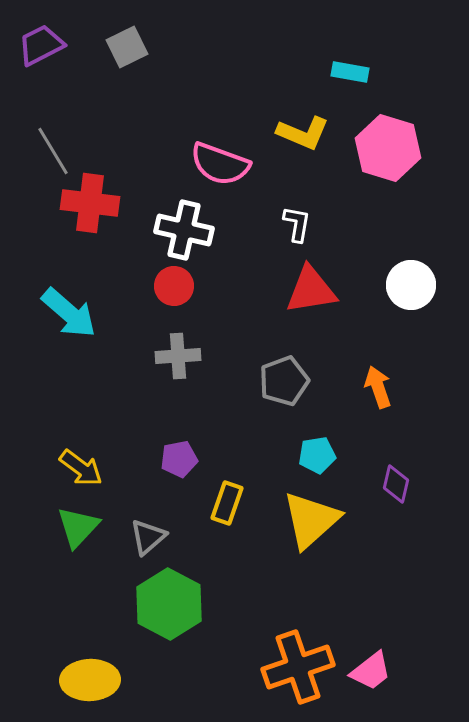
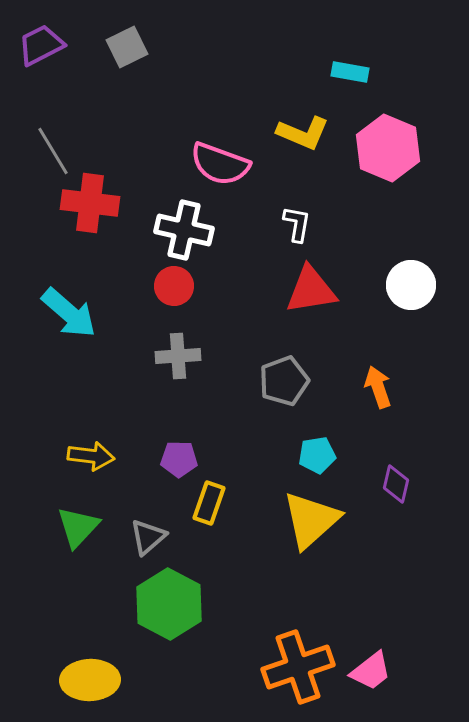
pink hexagon: rotated 6 degrees clockwise
purple pentagon: rotated 12 degrees clockwise
yellow arrow: moved 10 px right, 12 px up; rotated 30 degrees counterclockwise
yellow rectangle: moved 18 px left
